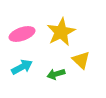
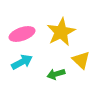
cyan arrow: moved 5 px up
